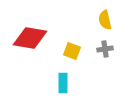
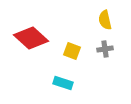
red diamond: moved 1 px right; rotated 32 degrees clockwise
cyan rectangle: rotated 72 degrees counterclockwise
